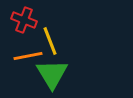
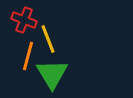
yellow line: moved 2 px left, 2 px up
orange line: rotated 64 degrees counterclockwise
